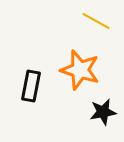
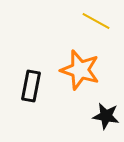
black star: moved 3 px right, 4 px down; rotated 20 degrees clockwise
